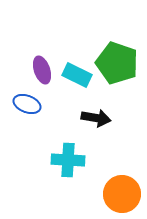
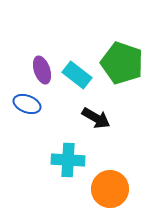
green pentagon: moved 5 px right
cyan rectangle: rotated 12 degrees clockwise
black arrow: rotated 20 degrees clockwise
orange circle: moved 12 px left, 5 px up
